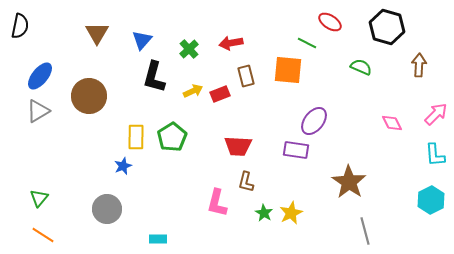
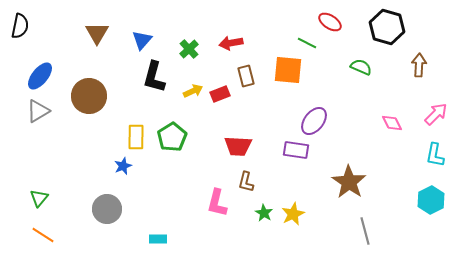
cyan L-shape: rotated 15 degrees clockwise
yellow star: moved 2 px right, 1 px down
